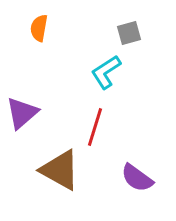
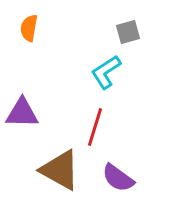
orange semicircle: moved 10 px left
gray square: moved 1 px left, 1 px up
purple triangle: rotated 42 degrees clockwise
purple semicircle: moved 19 px left
